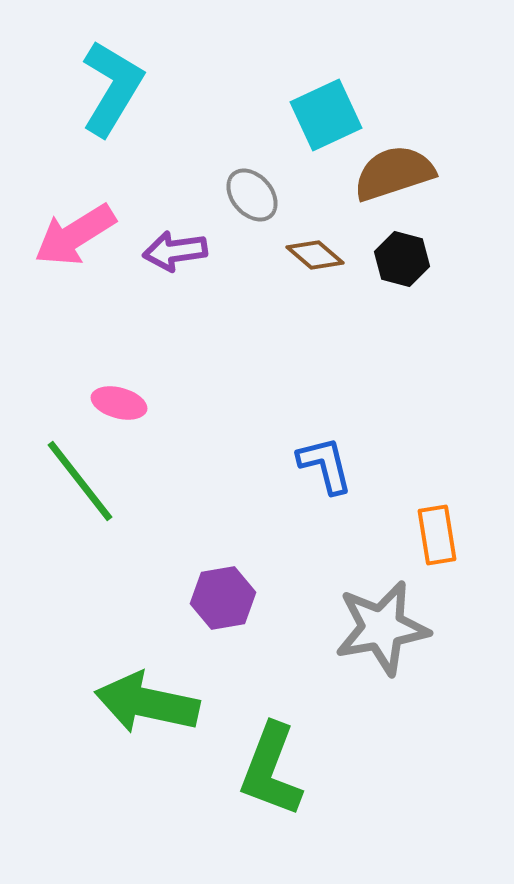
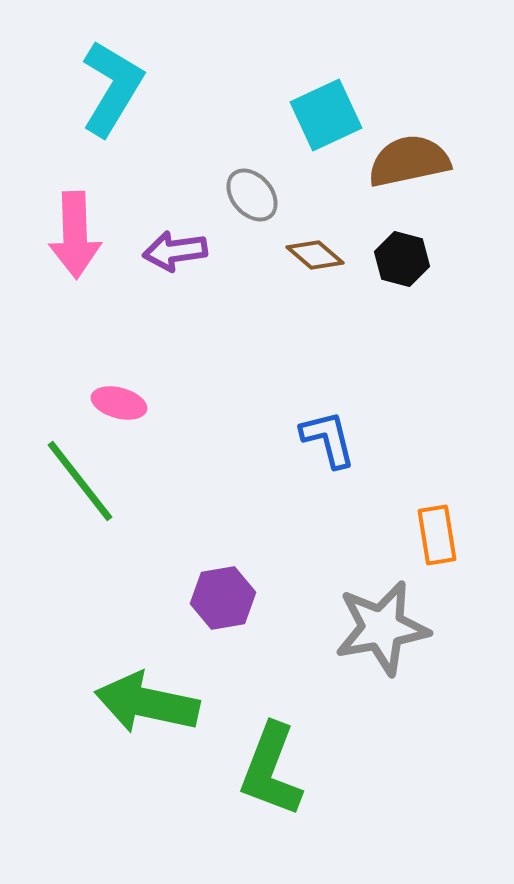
brown semicircle: moved 15 px right, 12 px up; rotated 6 degrees clockwise
pink arrow: rotated 60 degrees counterclockwise
blue L-shape: moved 3 px right, 26 px up
